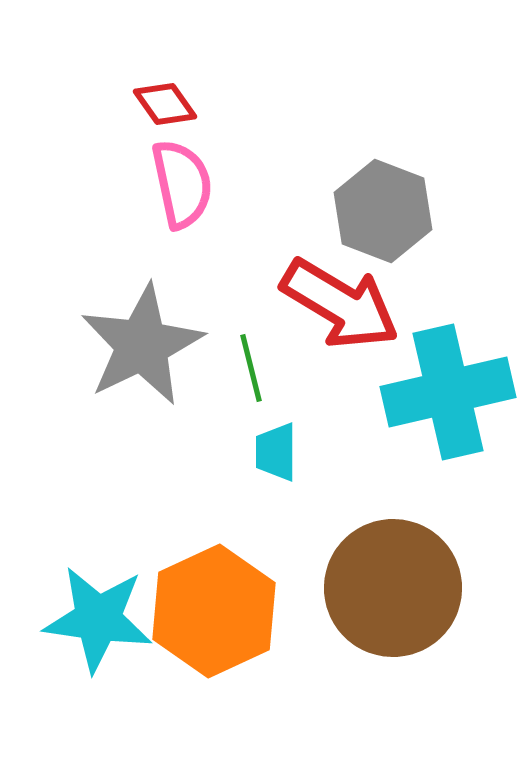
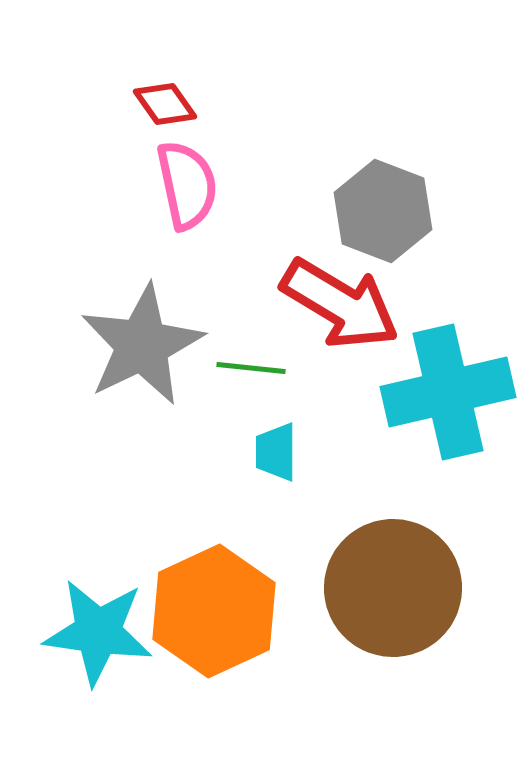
pink semicircle: moved 5 px right, 1 px down
green line: rotated 70 degrees counterclockwise
cyan star: moved 13 px down
